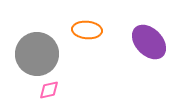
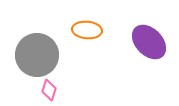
gray circle: moved 1 px down
pink diamond: rotated 60 degrees counterclockwise
